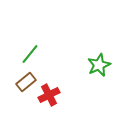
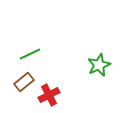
green line: rotated 25 degrees clockwise
brown rectangle: moved 2 px left
